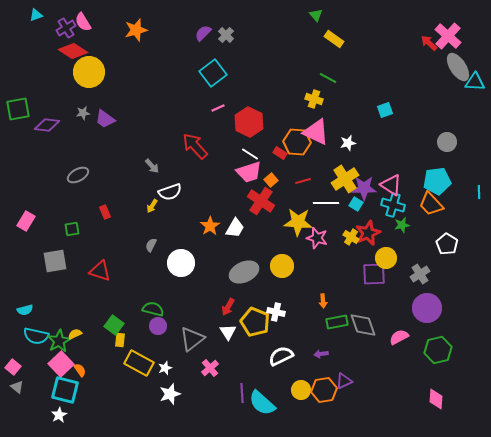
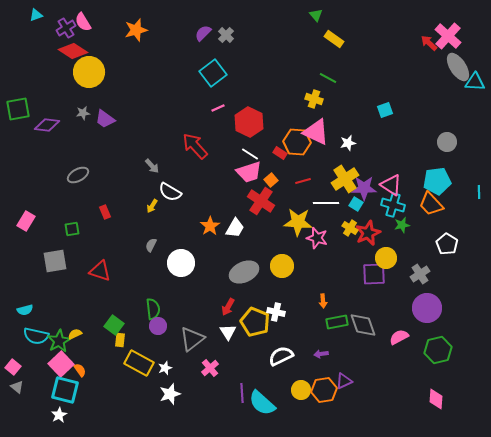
white semicircle at (170, 192): rotated 50 degrees clockwise
yellow cross at (351, 237): moved 1 px left, 9 px up
green semicircle at (153, 309): rotated 70 degrees clockwise
